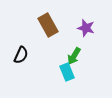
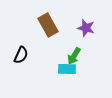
cyan rectangle: moved 3 px up; rotated 66 degrees counterclockwise
